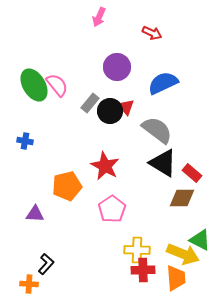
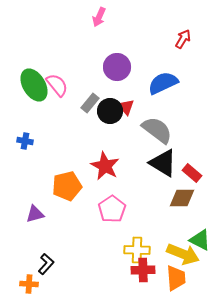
red arrow: moved 31 px right, 6 px down; rotated 84 degrees counterclockwise
purple triangle: rotated 18 degrees counterclockwise
